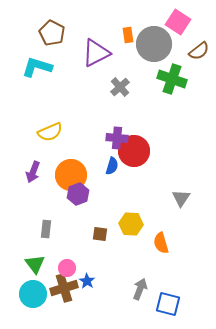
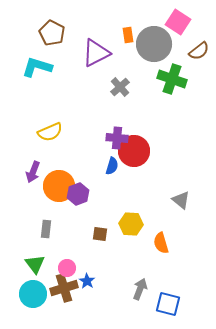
orange circle: moved 12 px left, 11 px down
gray triangle: moved 2 px down; rotated 24 degrees counterclockwise
